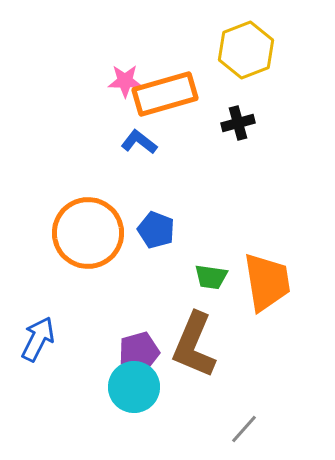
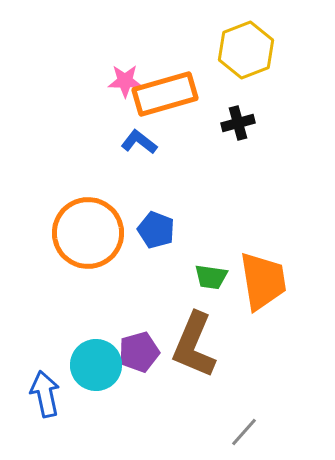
orange trapezoid: moved 4 px left, 1 px up
blue arrow: moved 7 px right, 55 px down; rotated 39 degrees counterclockwise
cyan circle: moved 38 px left, 22 px up
gray line: moved 3 px down
